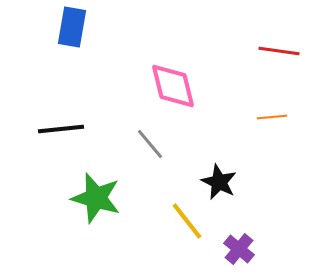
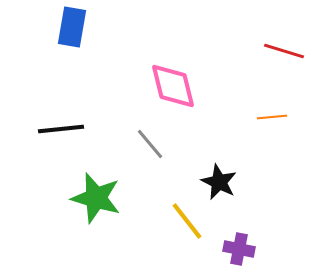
red line: moved 5 px right; rotated 9 degrees clockwise
purple cross: rotated 28 degrees counterclockwise
